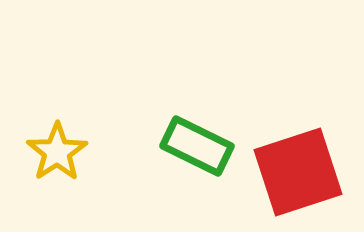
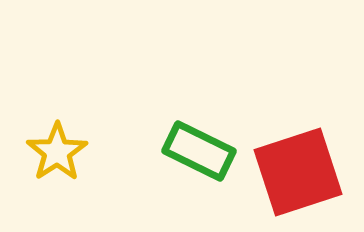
green rectangle: moved 2 px right, 5 px down
